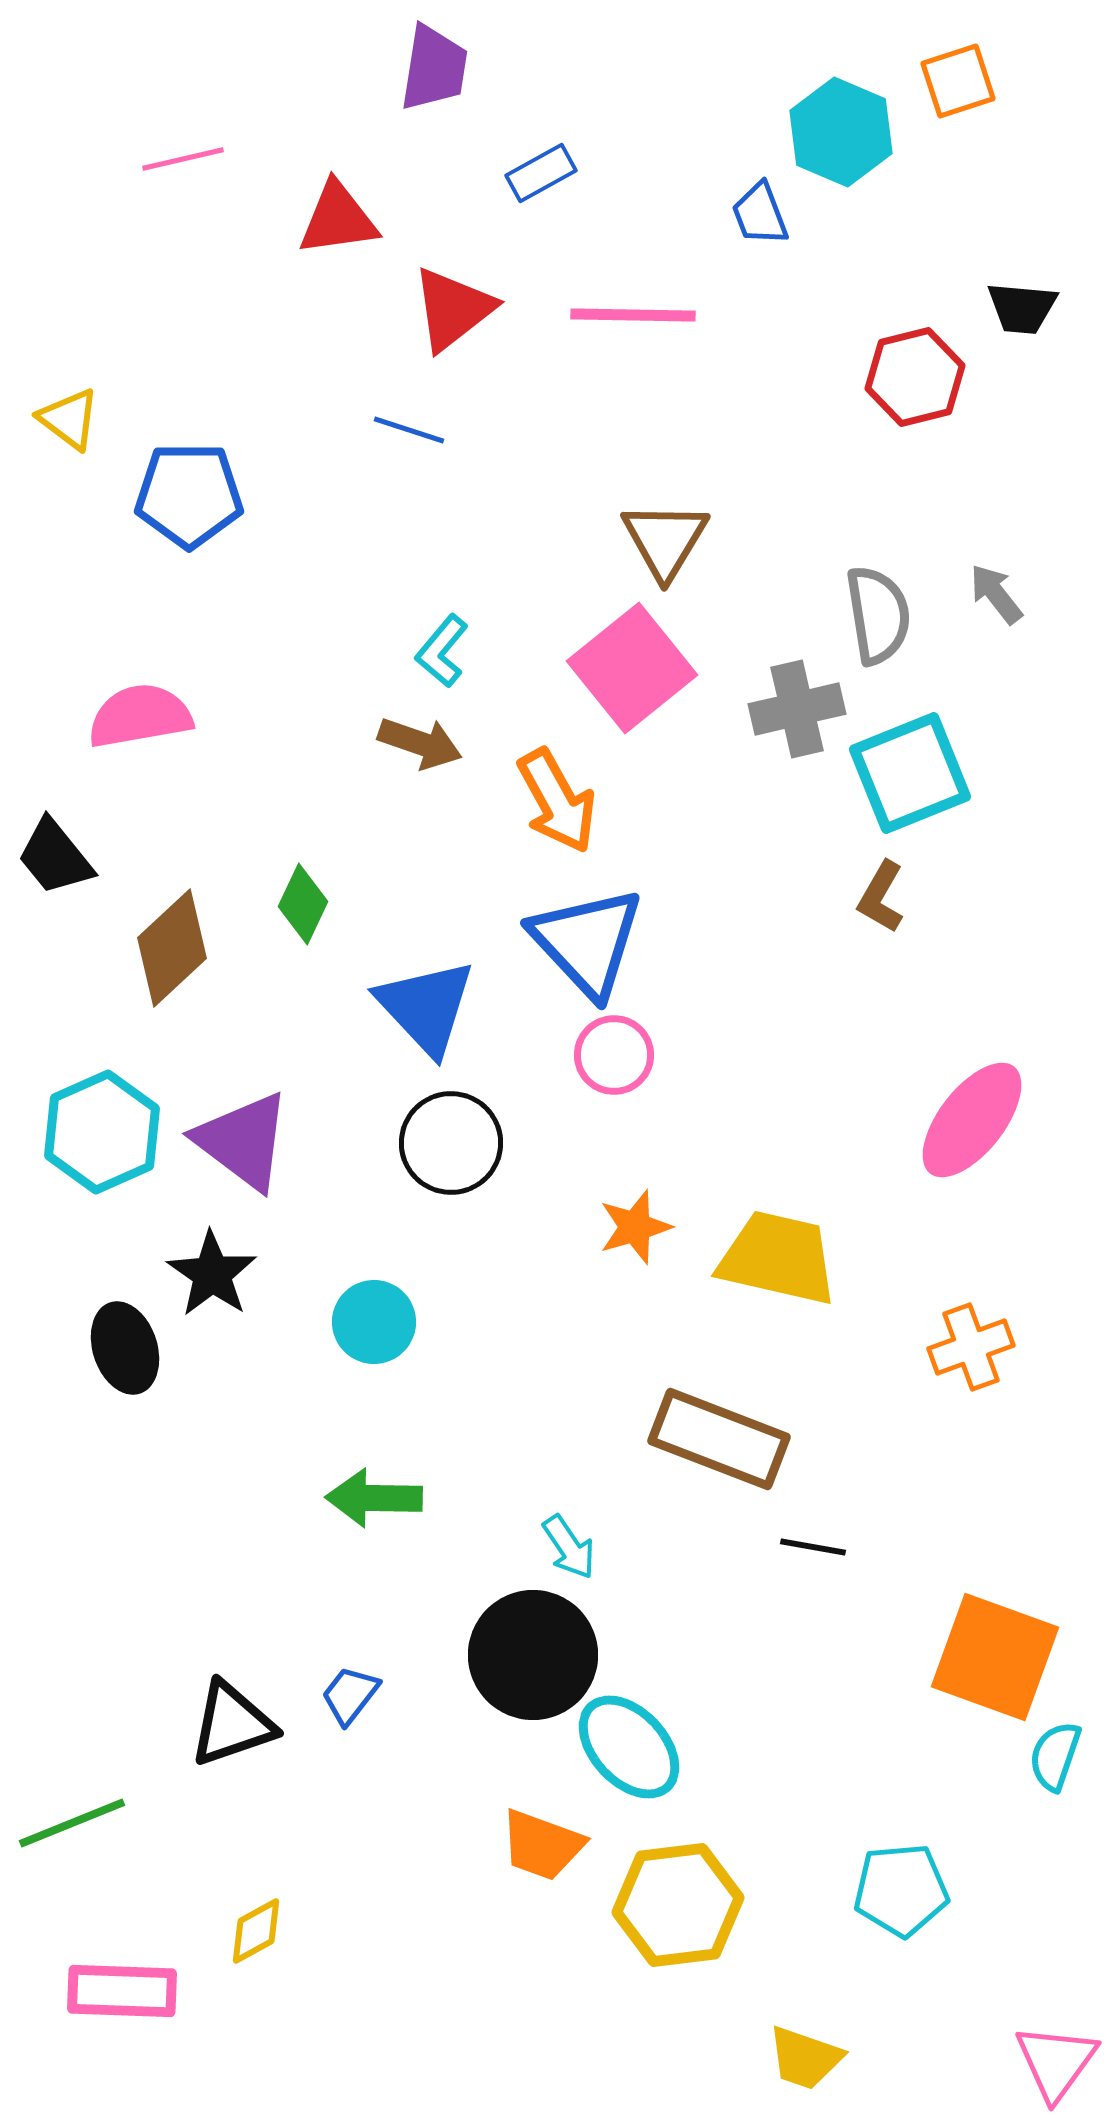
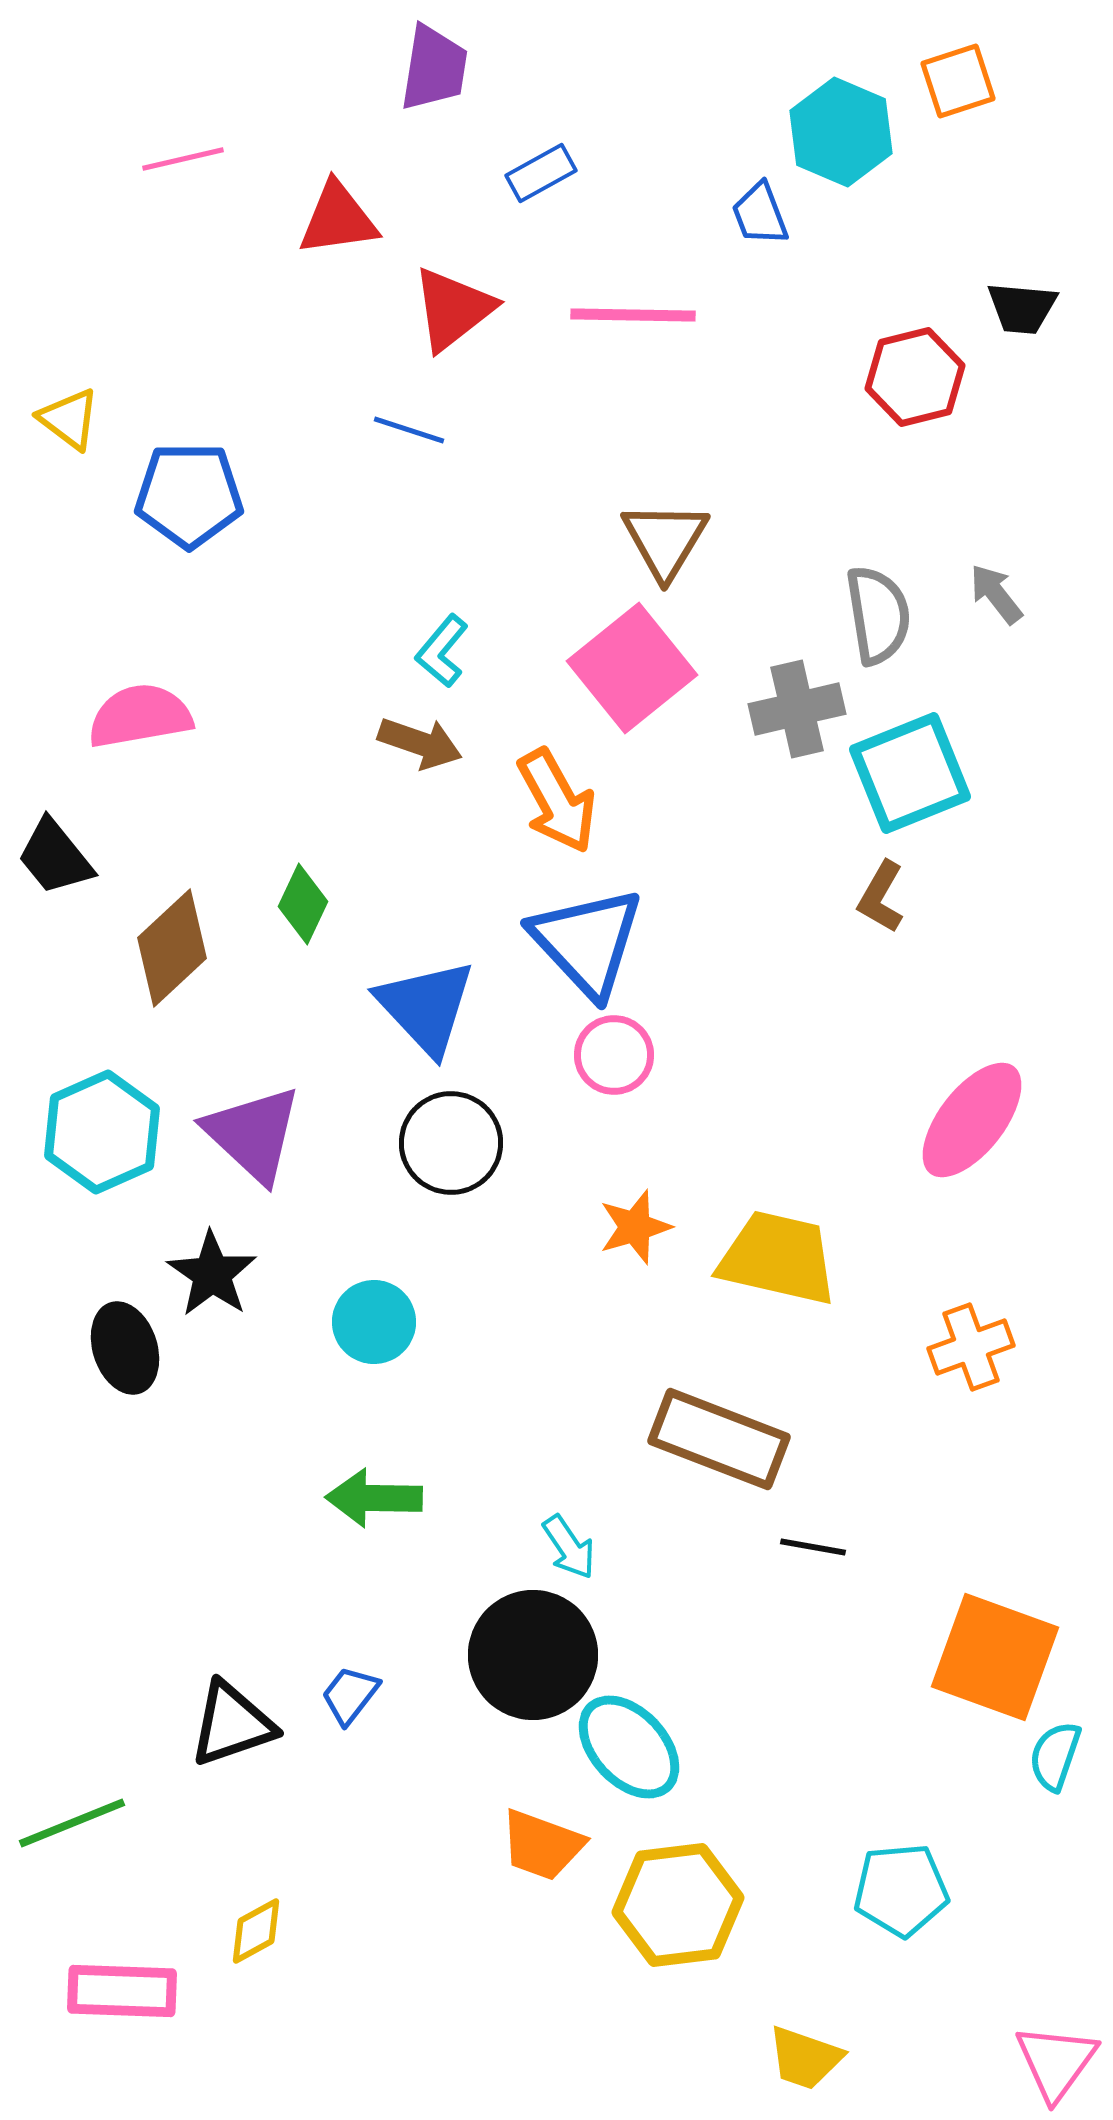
purple triangle at (243, 1141): moved 10 px right, 7 px up; rotated 6 degrees clockwise
